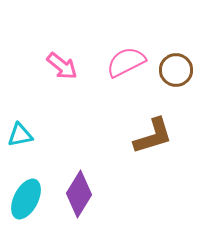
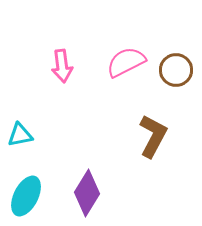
pink arrow: rotated 44 degrees clockwise
brown L-shape: rotated 45 degrees counterclockwise
purple diamond: moved 8 px right, 1 px up
cyan ellipse: moved 3 px up
